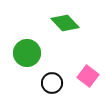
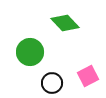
green circle: moved 3 px right, 1 px up
pink square: rotated 25 degrees clockwise
